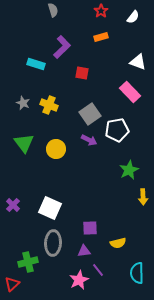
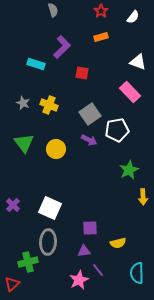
gray ellipse: moved 5 px left, 1 px up
